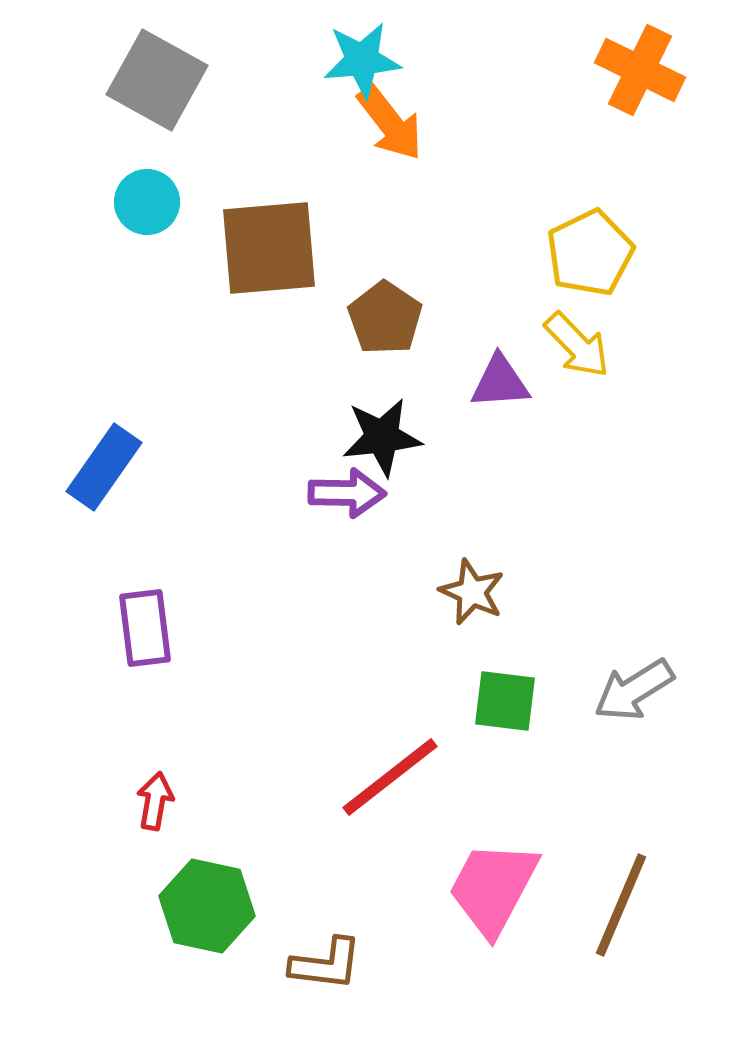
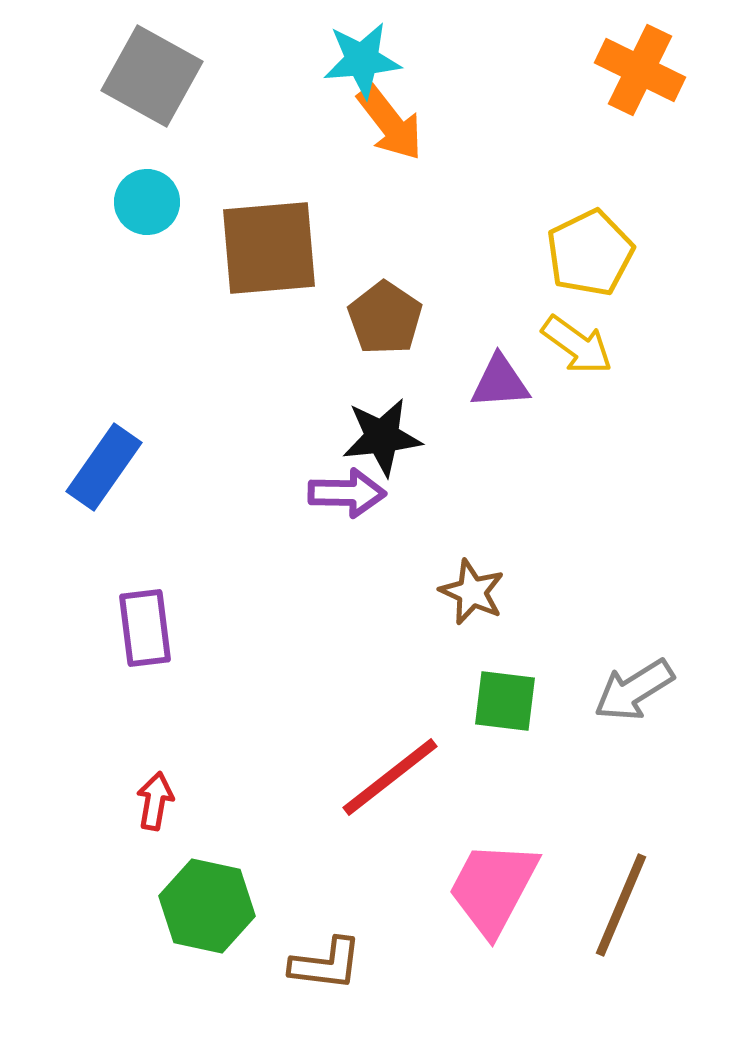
gray square: moved 5 px left, 4 px up
yellow arrow: rotated 10 degrees counterclockwise
